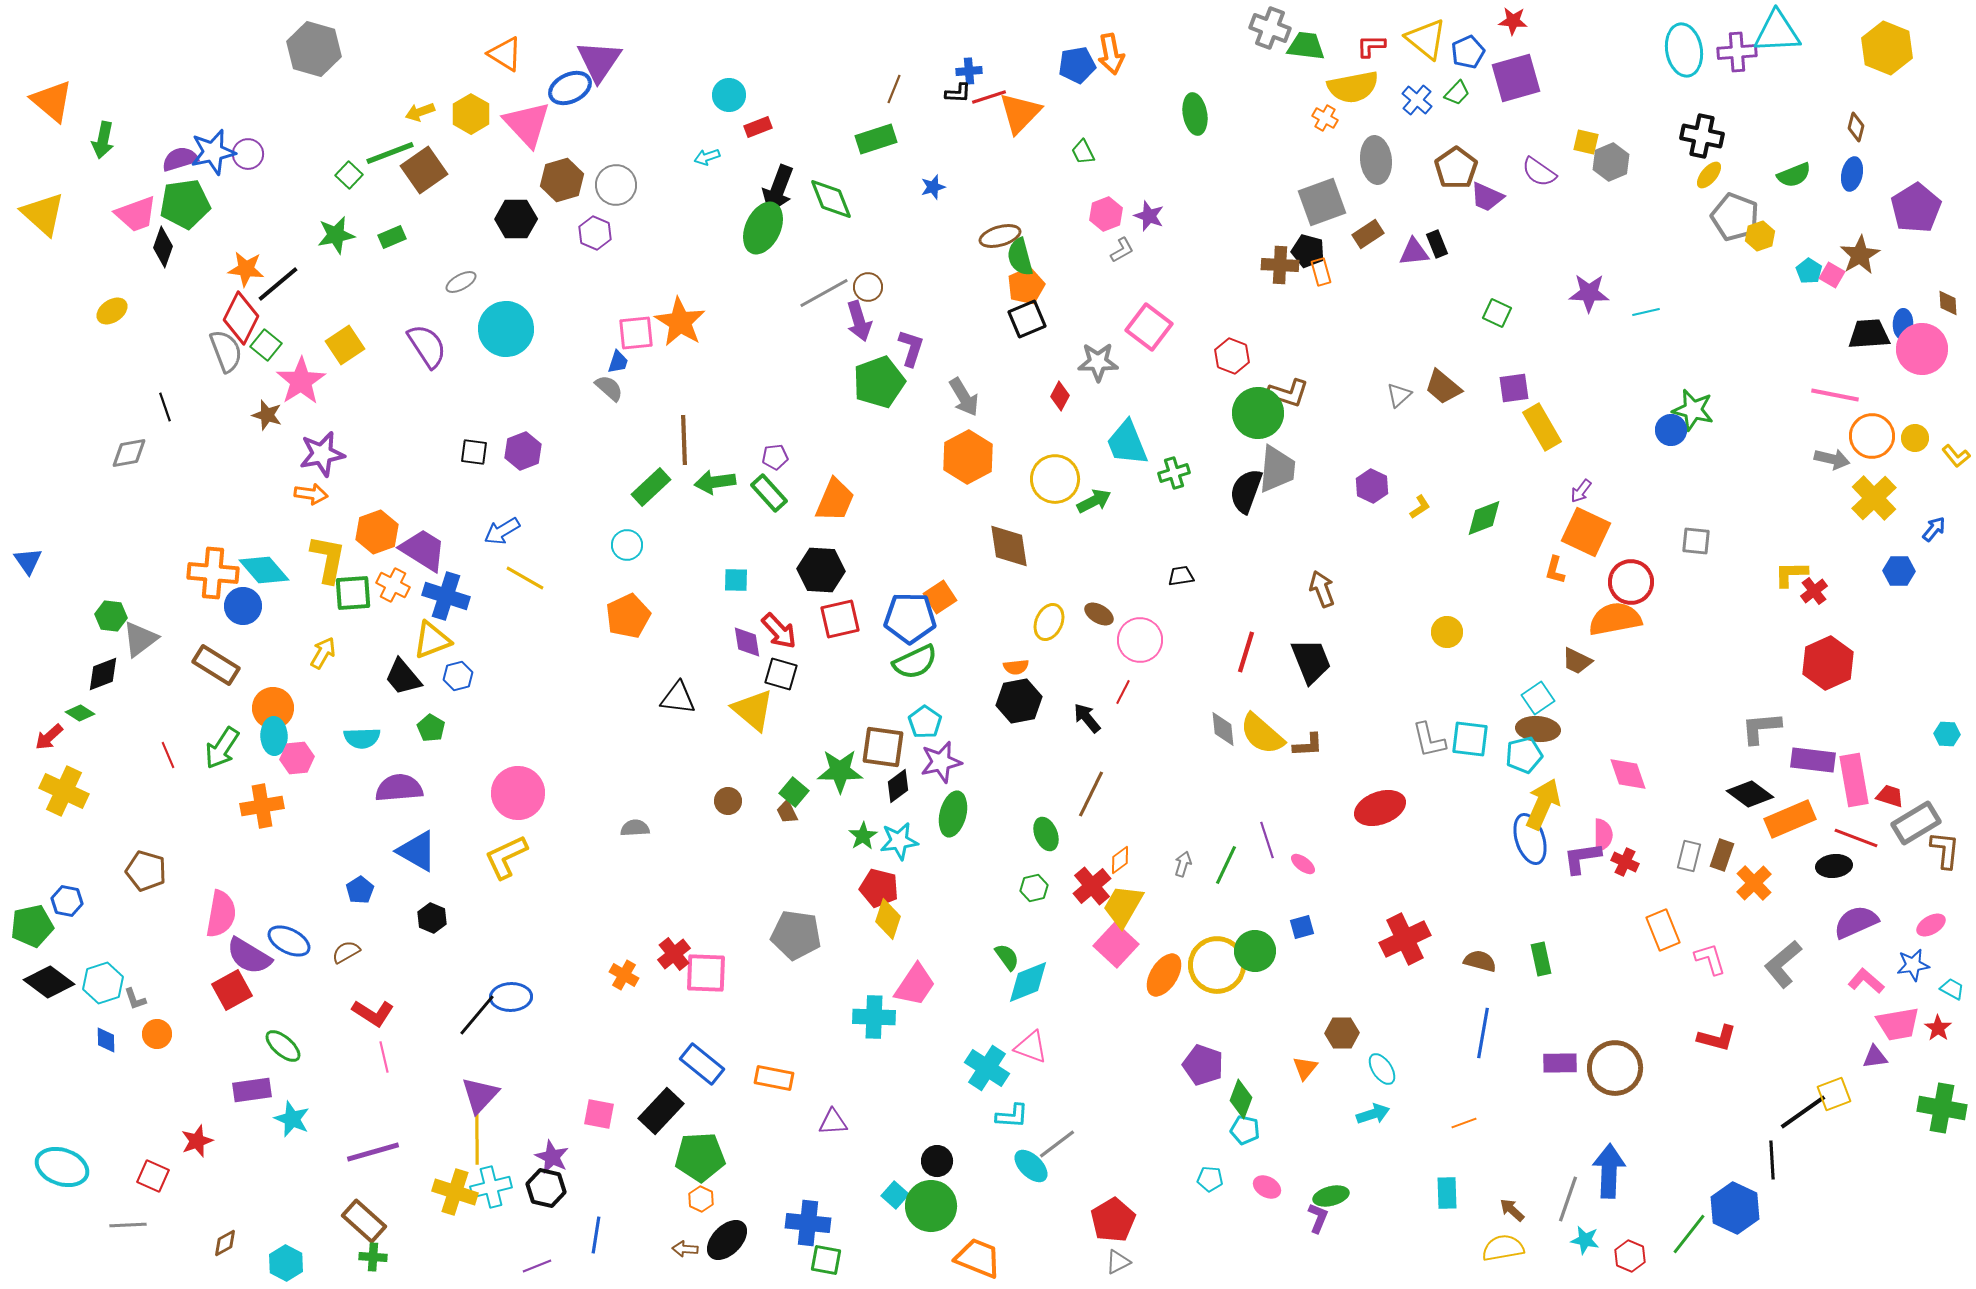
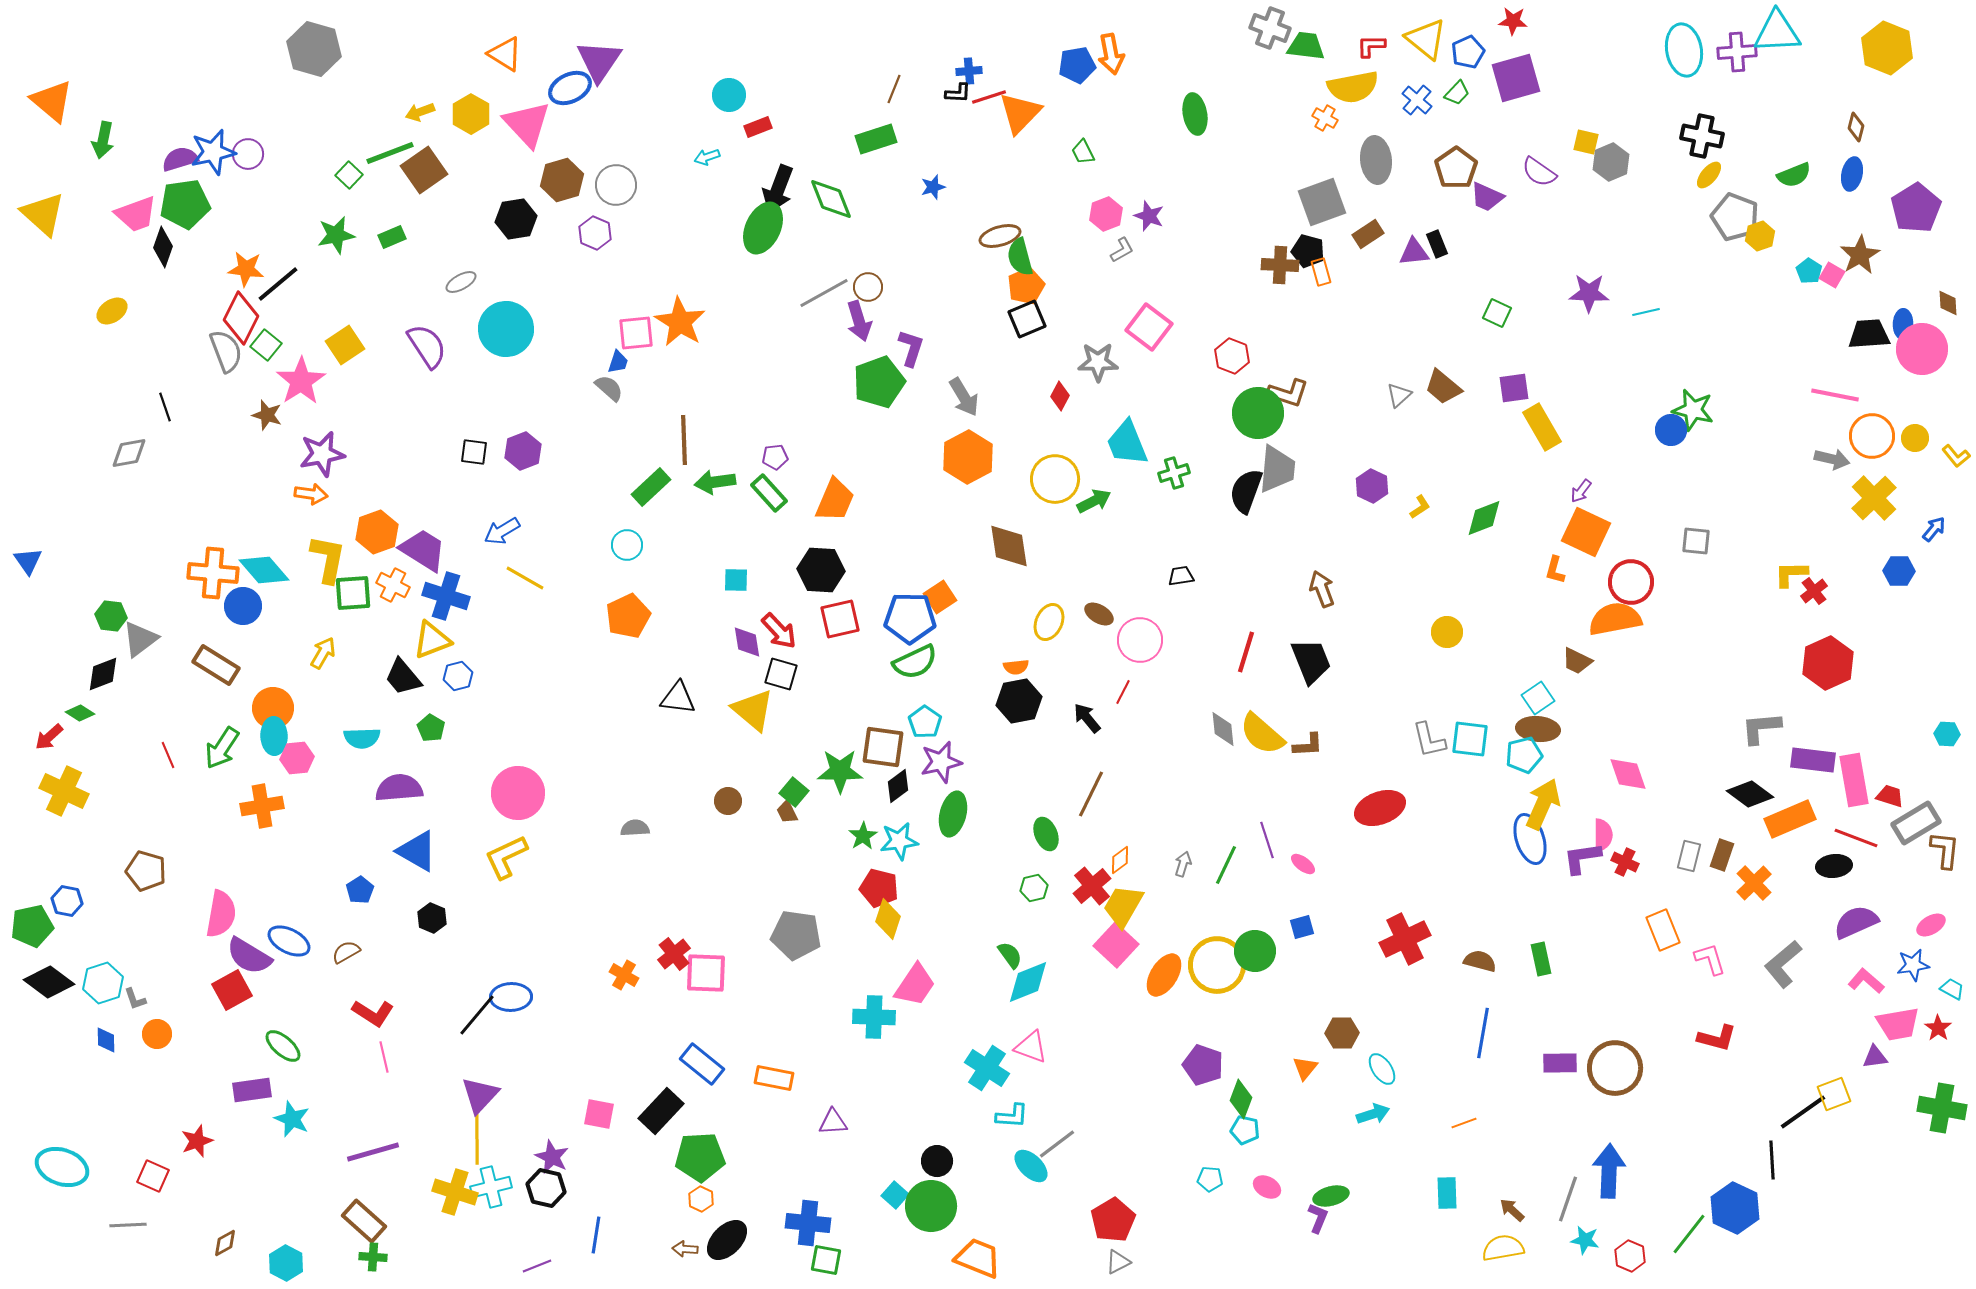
black hexagon at (516, 219): rotated 9 degrees counterclockwise
green semicircle at (1007, 957): moved 3 px right, 2 px up
